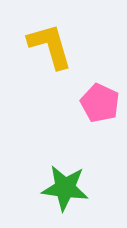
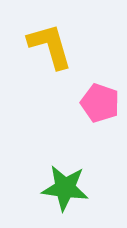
pink pentagon: rotated 6 degrees counterclockwise
